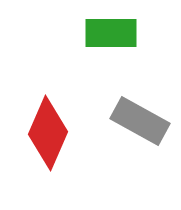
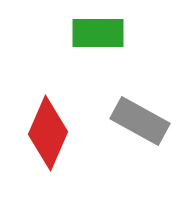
green rectangle: moved 13 px left
